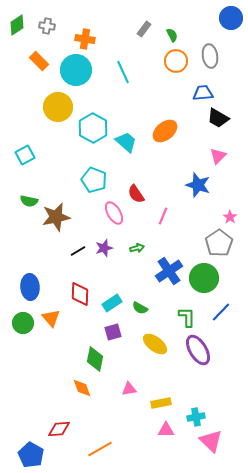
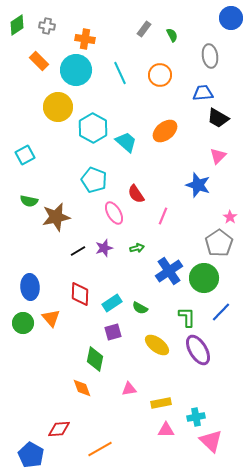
orange circle at (176, 61): moved 16 px left, 14 px down
cyan line at (123, 72): moved 3 px left, 1 px down
yellow ellipse at (155, 344): moved 2 px right, 1 px down
